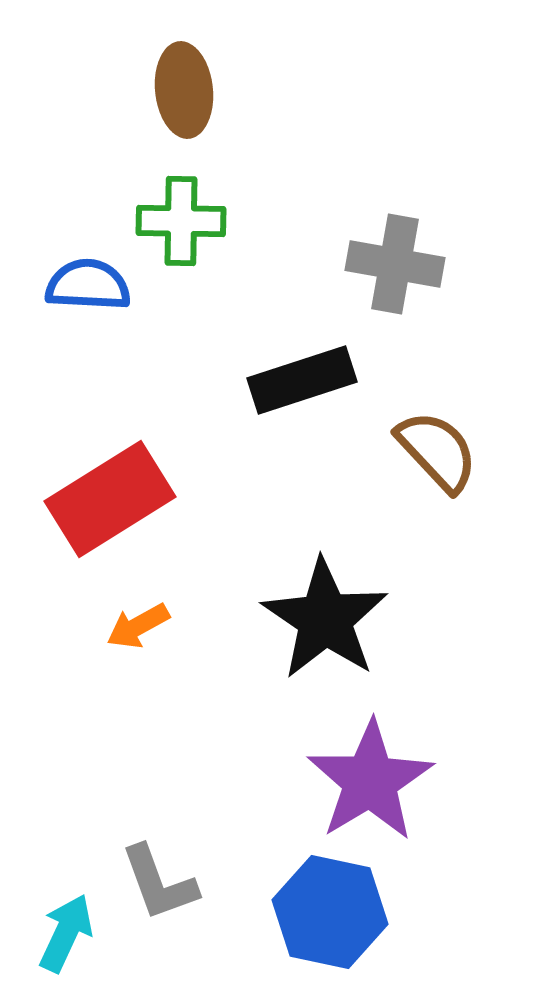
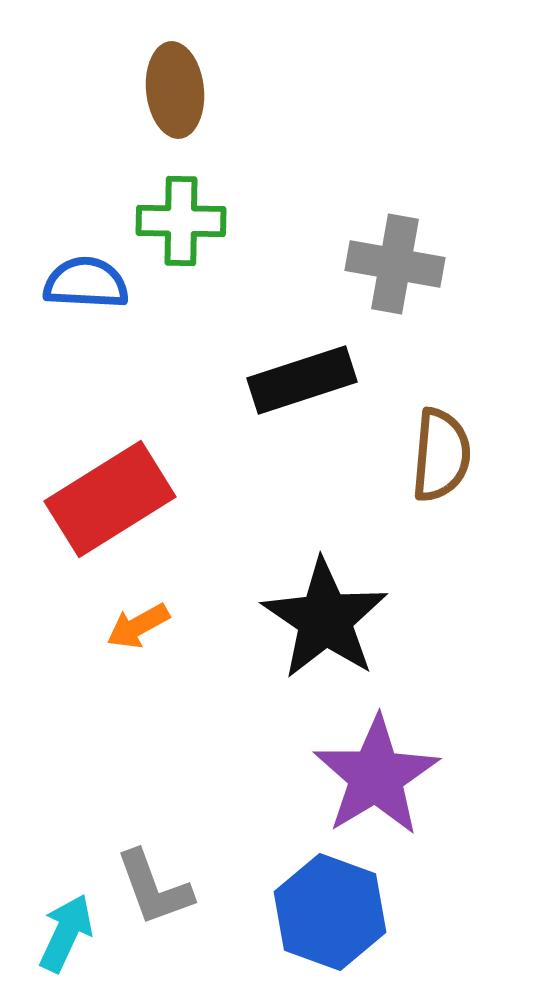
brown ellipse: moved 9 px left
blue semicircle: moved 2 px left, 2 px up
brown semicircle: moved 4 px right, 4 px down; rotated 48 degrees clockwise
purple star: moved 6 px right, 5 px up
gray L-shape: moved 5 px left, 5 px down
blue hexagon: rotated 8 degrees clockwise
